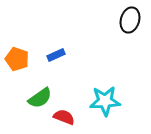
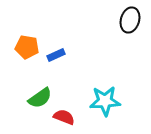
orange pentagon: moved 10 px right, 12 px up; rotated 10 degrees counterclockwise
